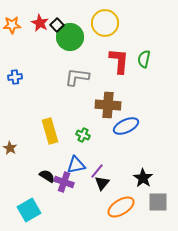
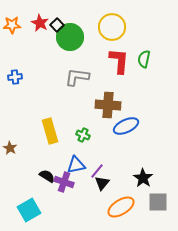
yellow circle: moved 7 px right, 4 px down
